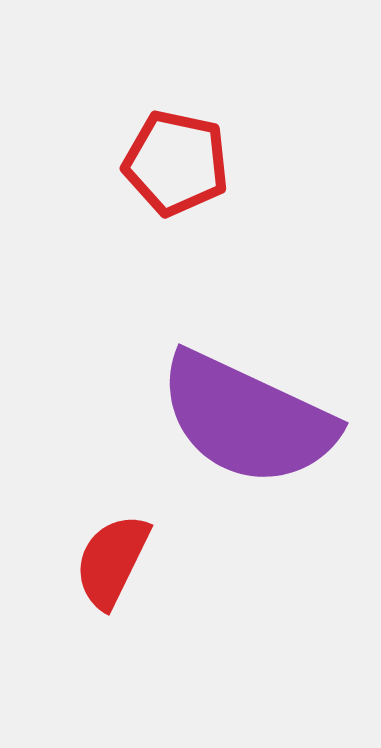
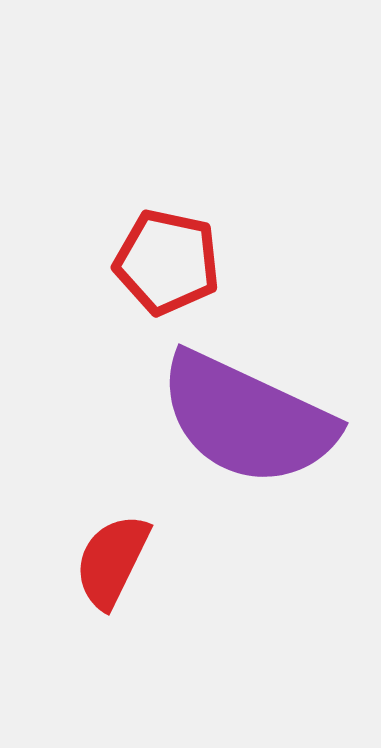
red pentagon: moved 9 px left, 99 px down
